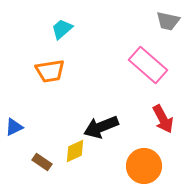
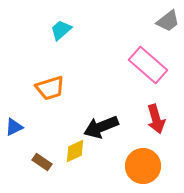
gray trapezoid: rotated 50 degrees counterclockwise
cyan trapezoid: moved 1 px left, 1 px down
orange trapezoid: moved 17 px down; rotated 8 degrees counterclockwise
red arrow: moved 7 px left; rotated 12 degrees clockwise
orange circle: moved 1 px left
